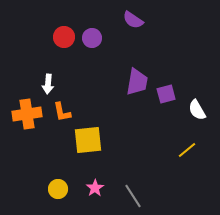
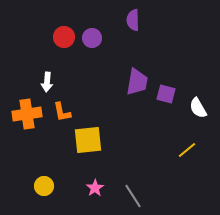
purple semicircle: rotated 55 degrees clockwise
white arrow: moved 1 px left, 2 px up
purple square: rotated 30 degrees clockwise
white semicircle: moved 1 px right, 2 px up
yellow circle: moved 14 px left, 3 px up
